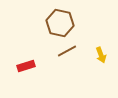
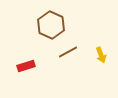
brown hexagon: moved 9 px left, 2 px down; rotated 12 degrees clockwise
brown line: moved 1 px right, 1 px down
